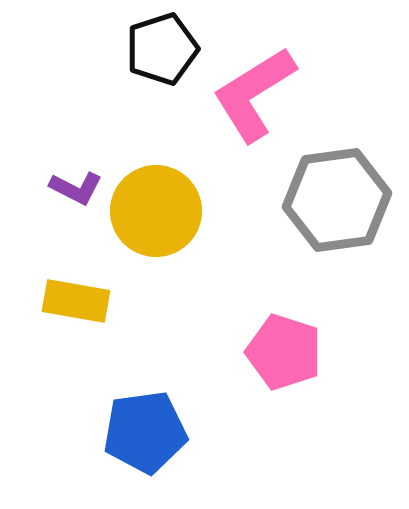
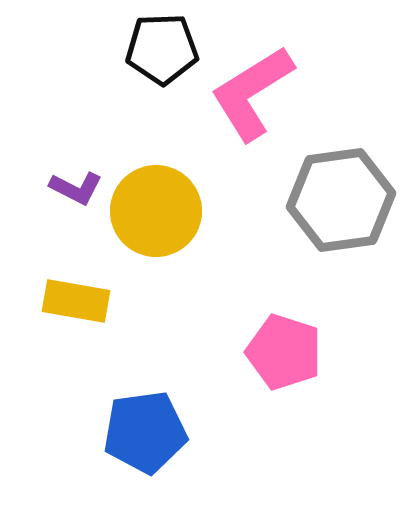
black pentagon: rotated 16 degrees clockwise
pink L-shape: moved 2 px left, 1 px up
gray hexagon: moved 4 px right
